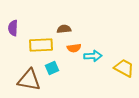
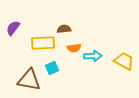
purple semicircle: rotated 35 degrees clockwise
yellow rectangle: moved 2 px right, 2 px up
yellow trapezoid: moved 7 px up
